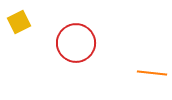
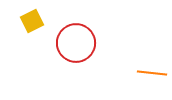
yellow square: moved 13 px right, 1 px up
